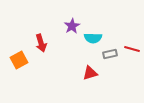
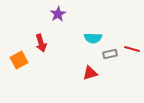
purple star: moved 14 px left, 12 px up
